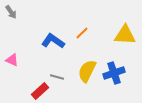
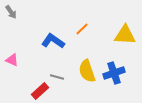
orange line: moved 4 px up
yellow semicircle: rotated 45 degrees counterclockwise
